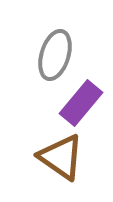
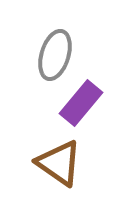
brown triangle: moved 2 px left, 6 px down
